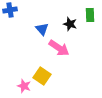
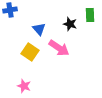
blue triangle: moved 3 px left
yellow square: moved 12 px left, 24 px up
